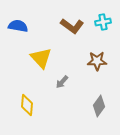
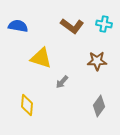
cyan cross: moved 1 px right, 2 px down; rotated 21 degrees clockwise
yellow triangle: rotated 30 degrees counterclockwise
